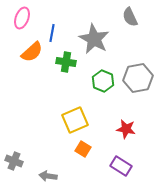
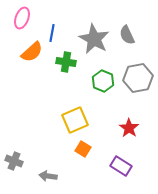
gray semicircle: moved 3 px left, 18 px down
red star: moved 3 px right, 1 px up; rotated 24 degrees clockwise
